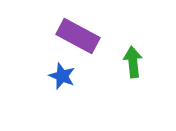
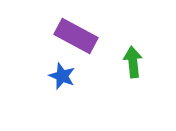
purple rectangle: moved 2 px left
